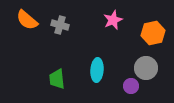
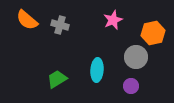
gray circle: moved 10 px left, 11 px up
green trapezoid: rotated 65 degrees clockwise
